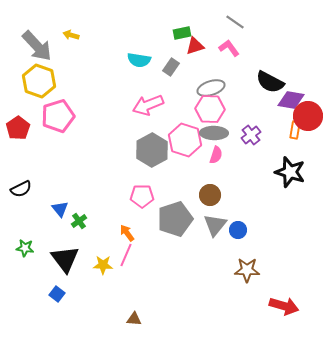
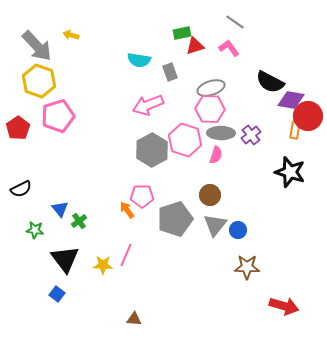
gray rectangle at (171, 67): moved 1 px left, 5 px down; rotated 54 degrees counterclockwise
gray ellipse at (214, 133): moved 7 px right
orange arrow at (127, 233): moved 23 px up
green star at (25, 248): moved 10 px right, 18 px up
brown star at (247, 270): moved 3 px up
